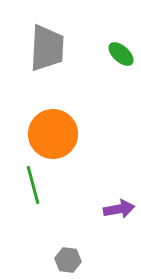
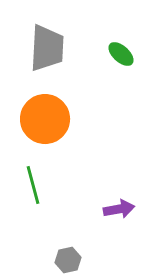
orange circle: moved 8 px left, 15 px up
gray hexagon: rotated 20 degrees counterclockwise
